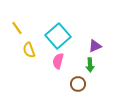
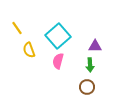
purple triangle: rotated 24 degrees clockwise
brown circle: moved 9 px right, 3 px down
